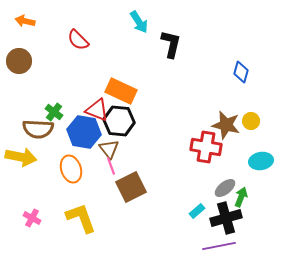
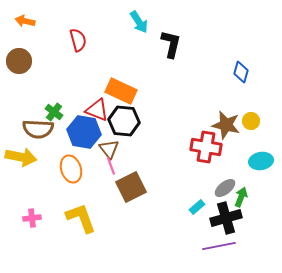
red semicircle: rotated 150 degrees counterclockwise
black hexagon: moved 5 px right
cyan rectangle: moved 4 px up
pink cross: rotated 36 degrees counterclockwise
